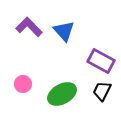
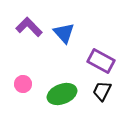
blue triangle: moved 2 px down
green ellipse: rotated 8 degrees clockwise
